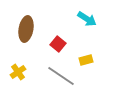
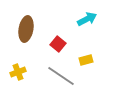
cyan arrow: rotated 60 degrees counterclockwise
yellow cross: rotated 14 degrees clockwise
